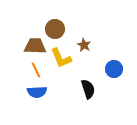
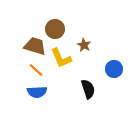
brown trapezoid: rotated 15 degrees clockwise
orange line: rotated 21 degrees counterclockwise
